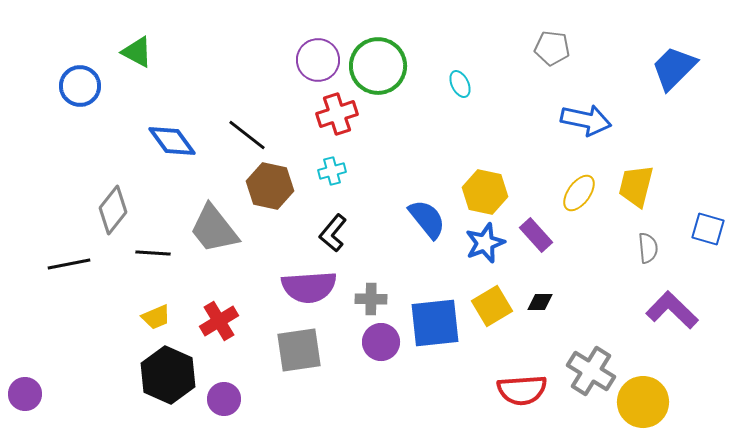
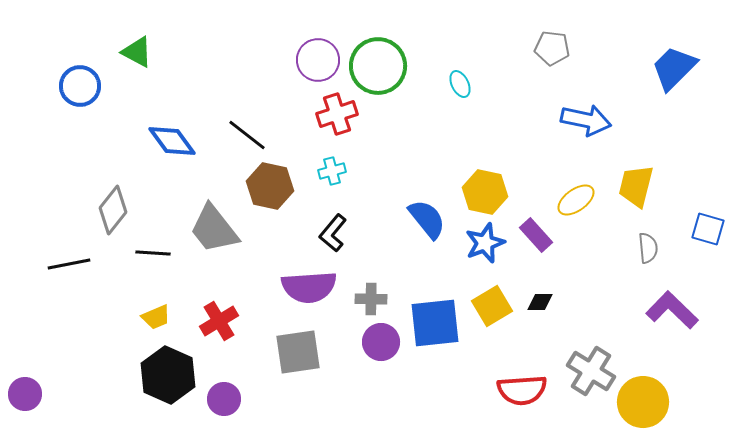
yellow ellipse at (579, 193): moved 3 px left, 7 px down; rotated 18 degrees clockwise
gray square at (299, 350): moved 1 px left, 2 px down
